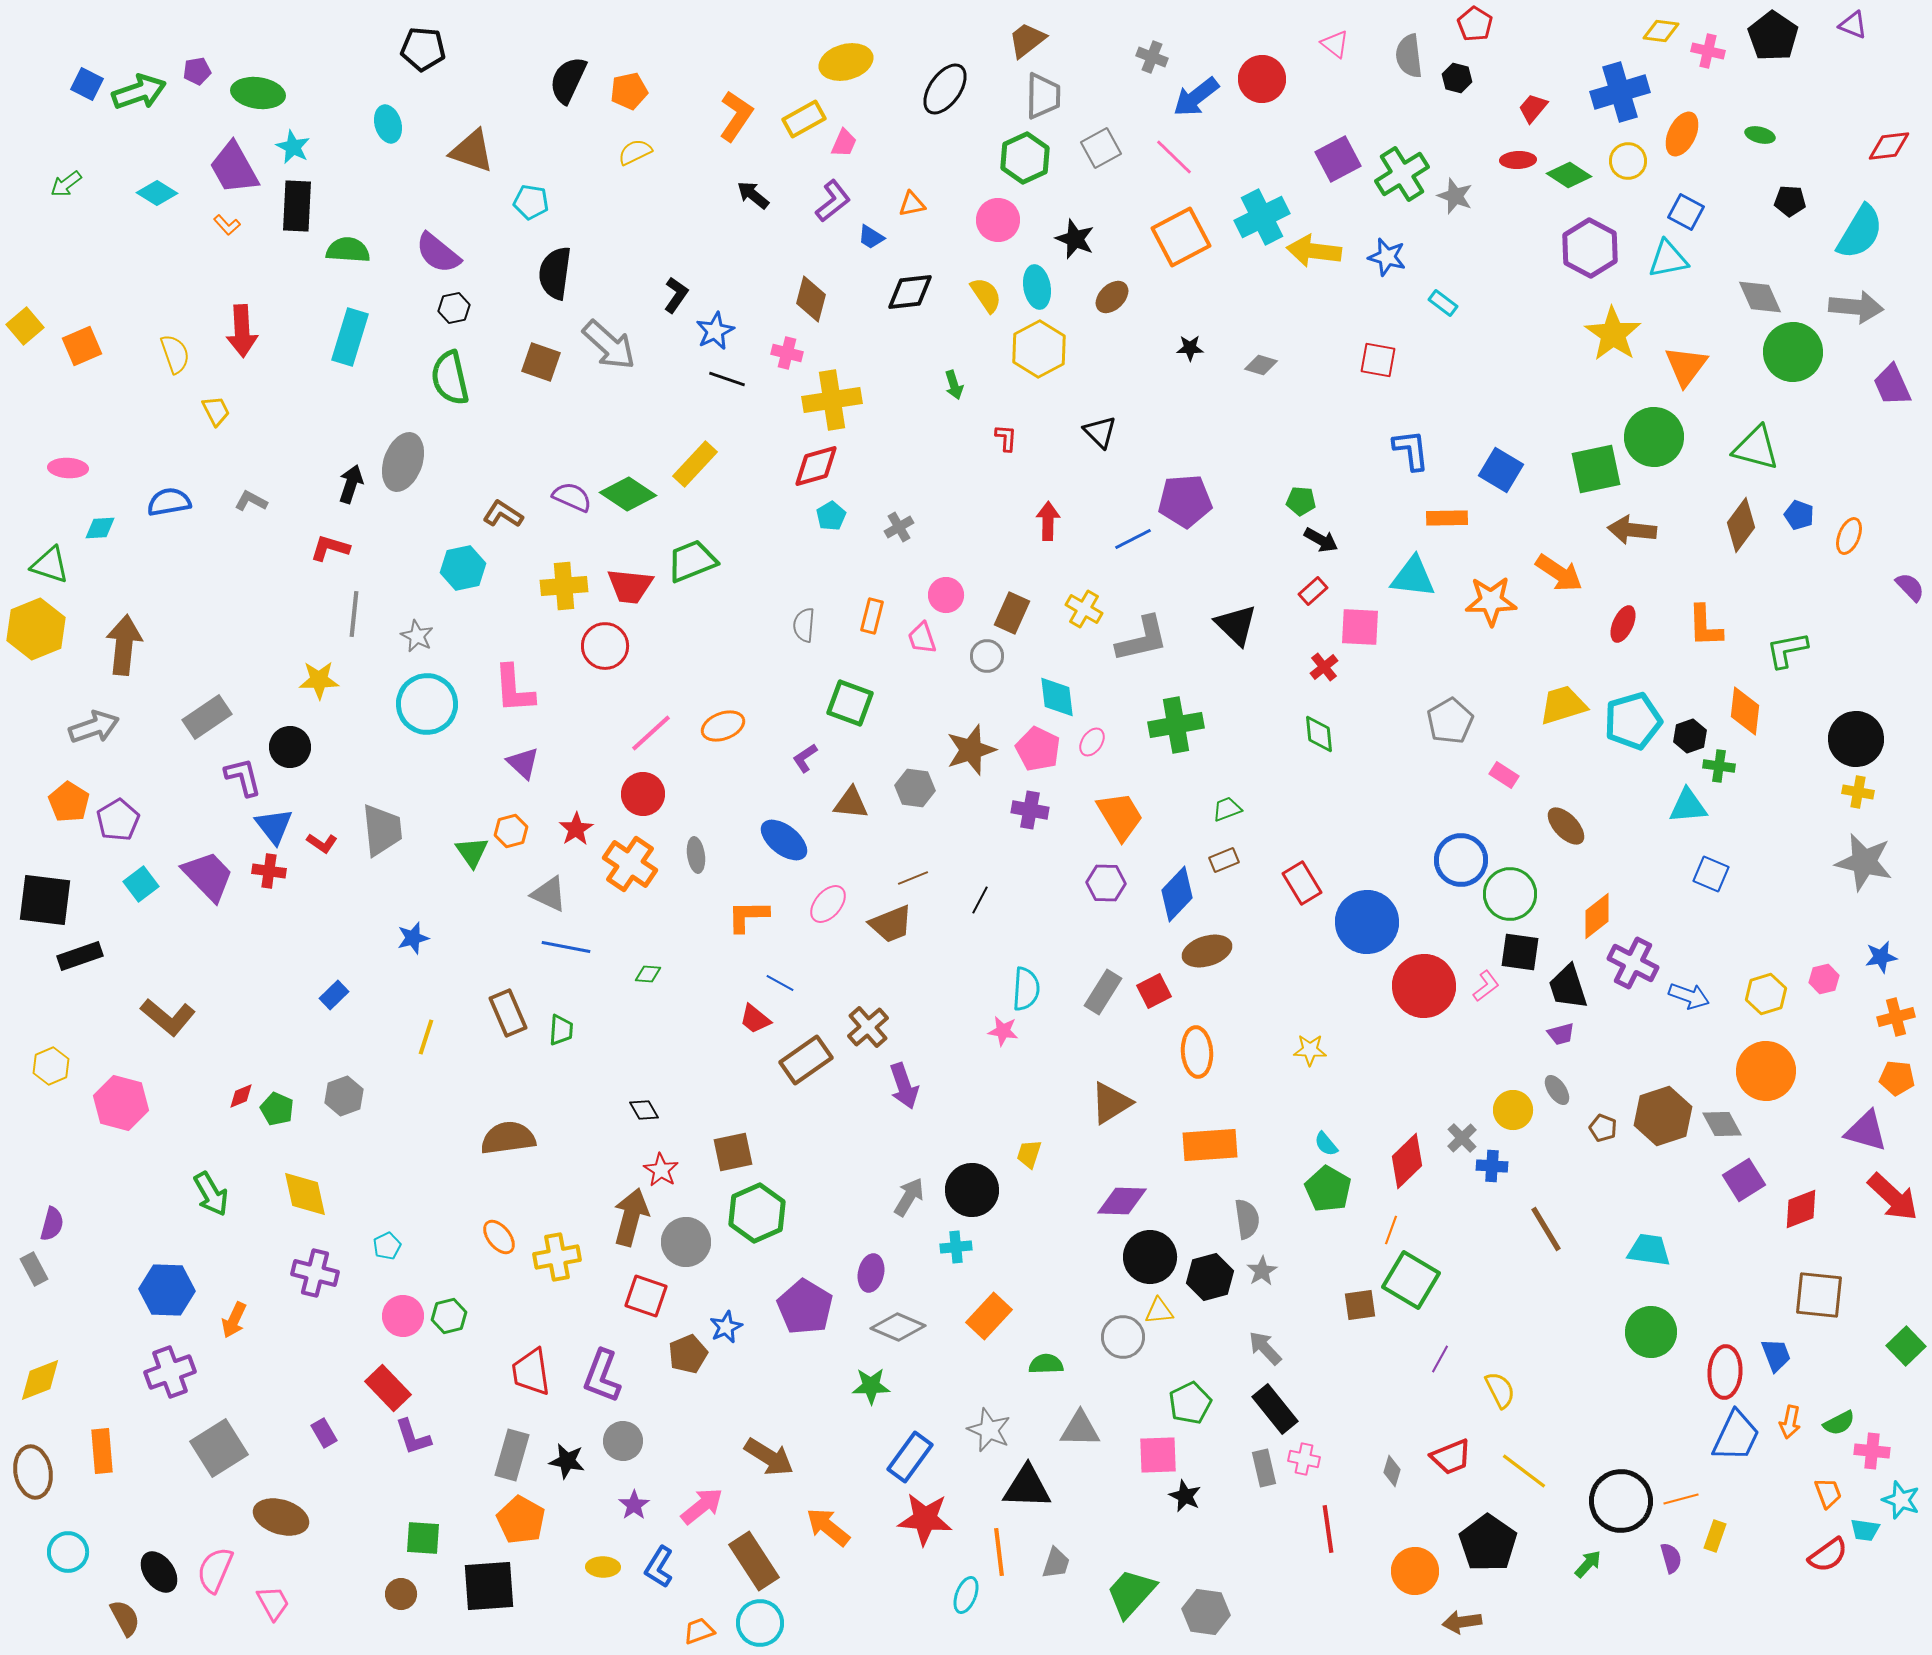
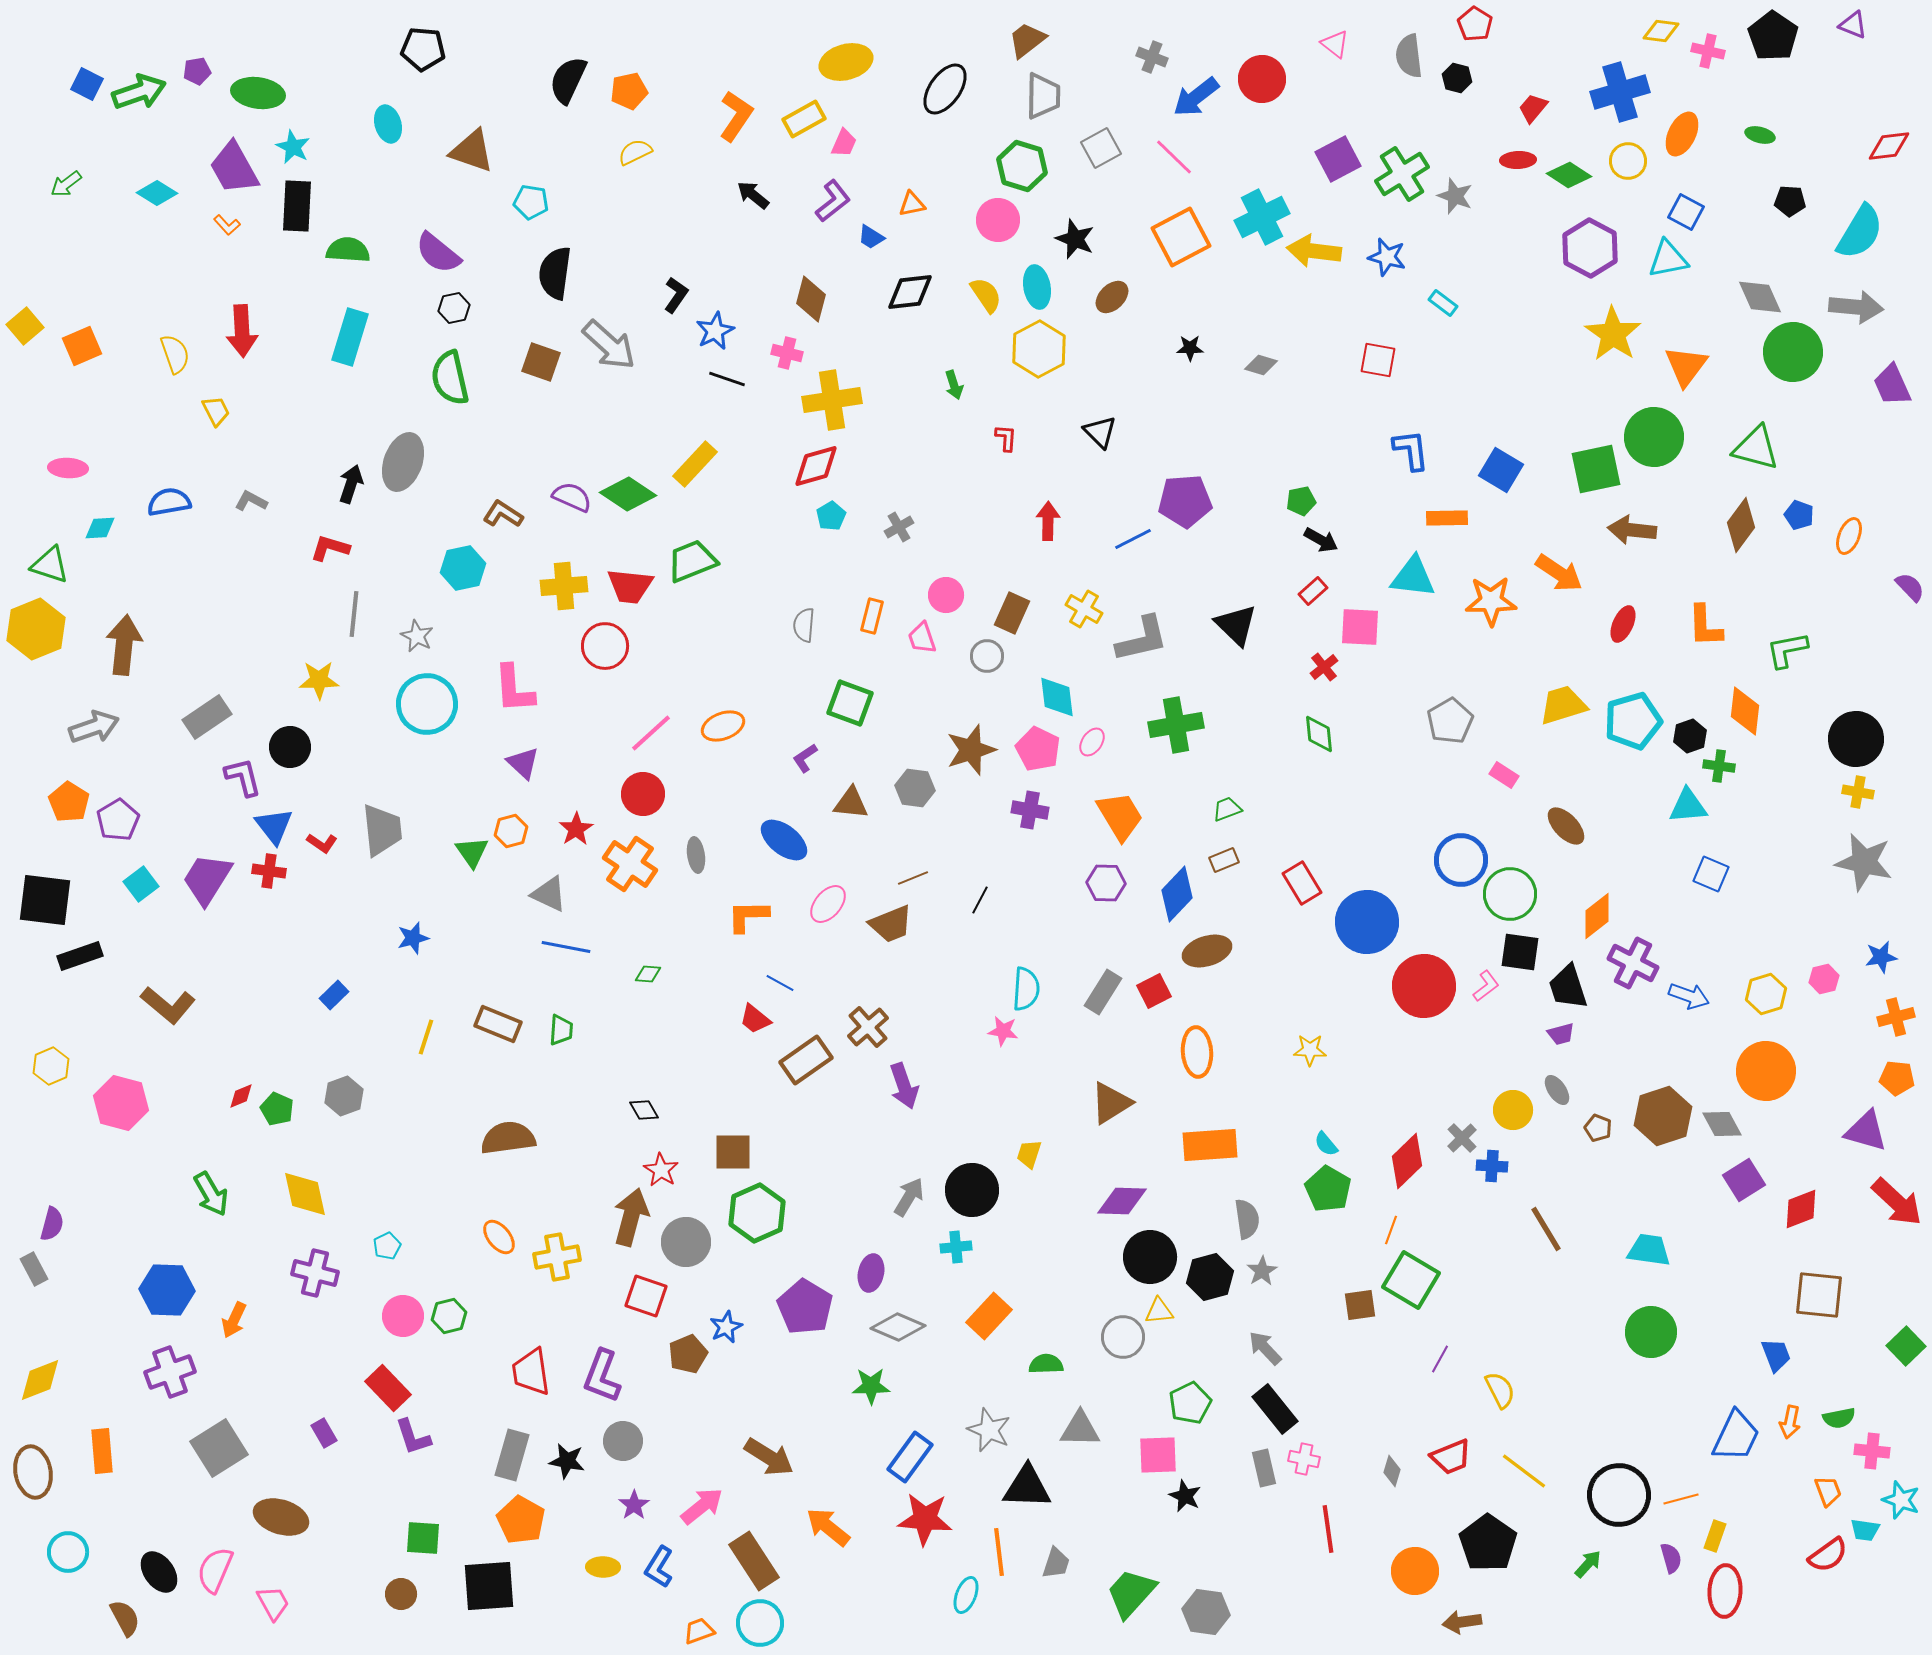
green hexagon at (1025, 158): moved 3 px left, 8 px down; rotated 18 degrees counterclockwise
green pentagon at (1301, 501): rotated 16 degrees counterclockwise
purple trapezoid at (208, 876): moved 1 px left, 3 px down; rotated 104 degrees counterclockwise
brown rectangle at (508, 1013): moved 10 px left, 11 px down; rotated 45 degrees counterclockwise
brown L-shape at (168, 1017): moved 12 px up
brown pentagon at (1603, 1128): moved 5 px left
brown square at (733, 1152): rotated 12 degrees clockwise
red arrow at (1893, 1197): moved 4 px right, 5 px down
red ellipse at (1725, 1372): moved 219 px down
green semicircle at (1839, 1423): moved 5 px up; rotated 16 degrees clockwise
orange trapezoid at (1828, 1493): moved 2 px up
black circle at (1621, 1501): moved 2 px left, 6 px up
